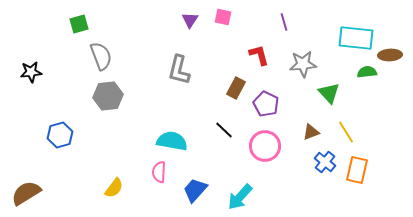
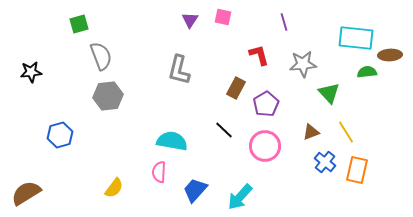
purple pentagon: rotated 15 degrees clockwise
